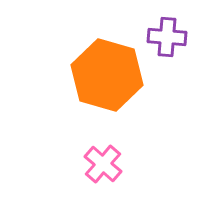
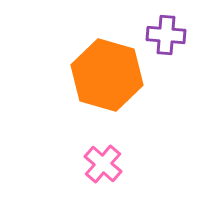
purple cross: moved 1 px left, 2 px up
